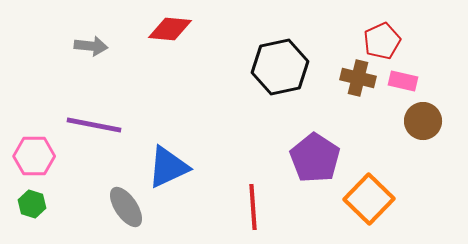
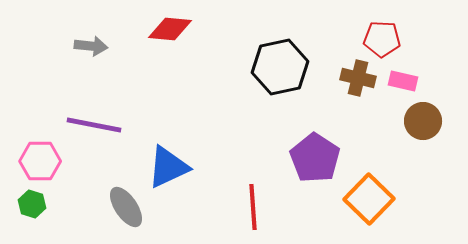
red pentagon: moved 2 px up; rotated 27 degrees clockwise
pink hexagon: moved 6 px right, 5 px down
